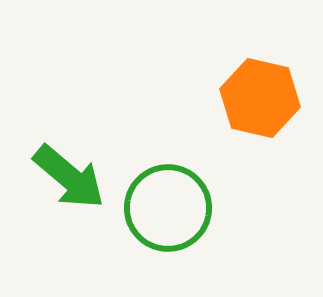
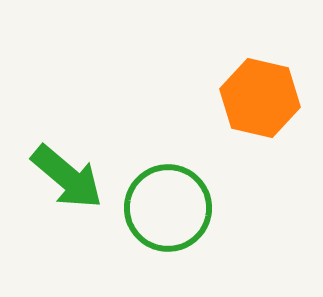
green arrow: moved 2 px left
